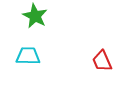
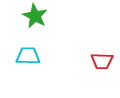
red trapezoid: rotated 65 degrees counterclockwise
